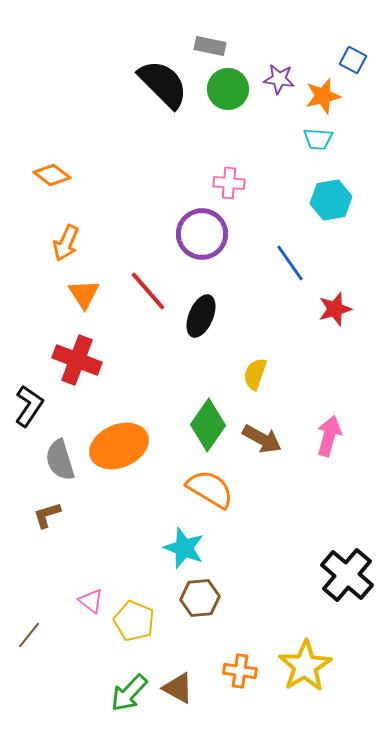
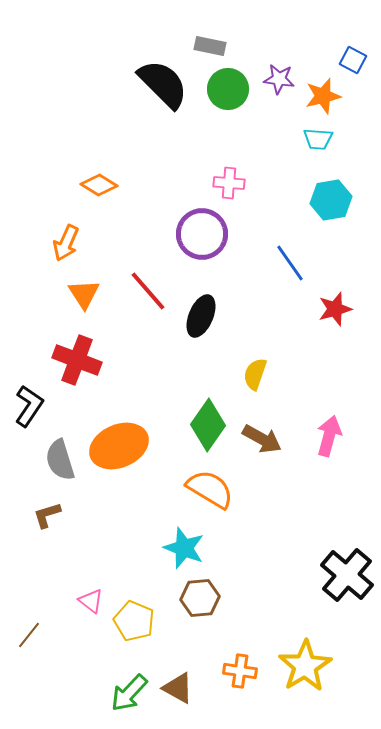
orange diamond: moved 47 px right, 10 px down; rotated 6 degrees counterclockwise
